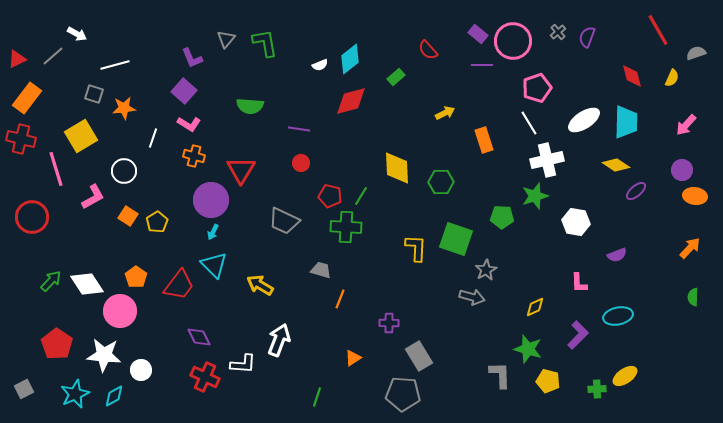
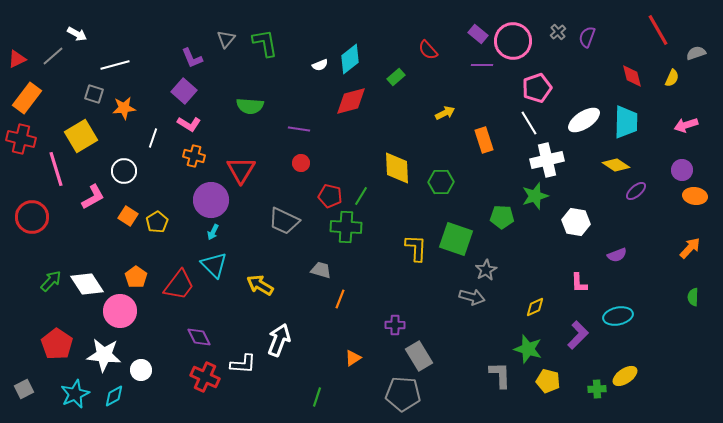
pink arrow at (686, 125): rotated 30 degrees clockwise
purple cross at (389, 323): moved 6 px right, 2 px down
